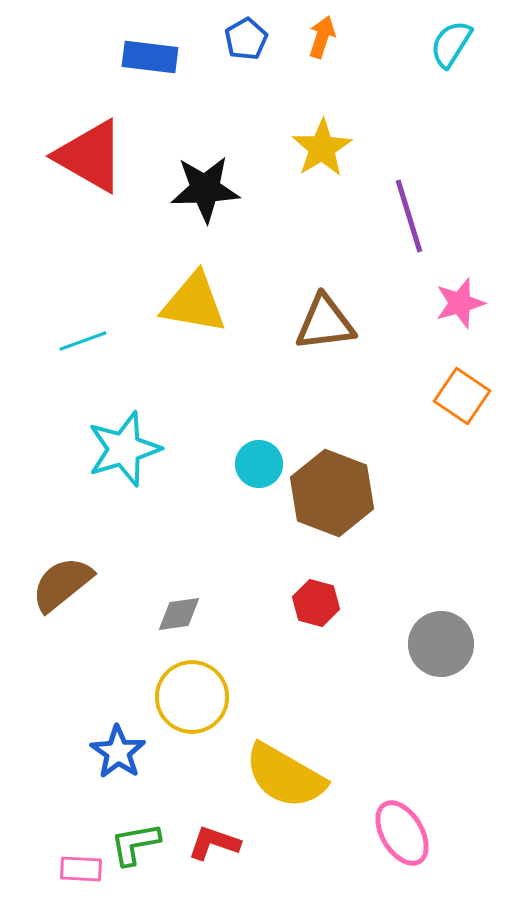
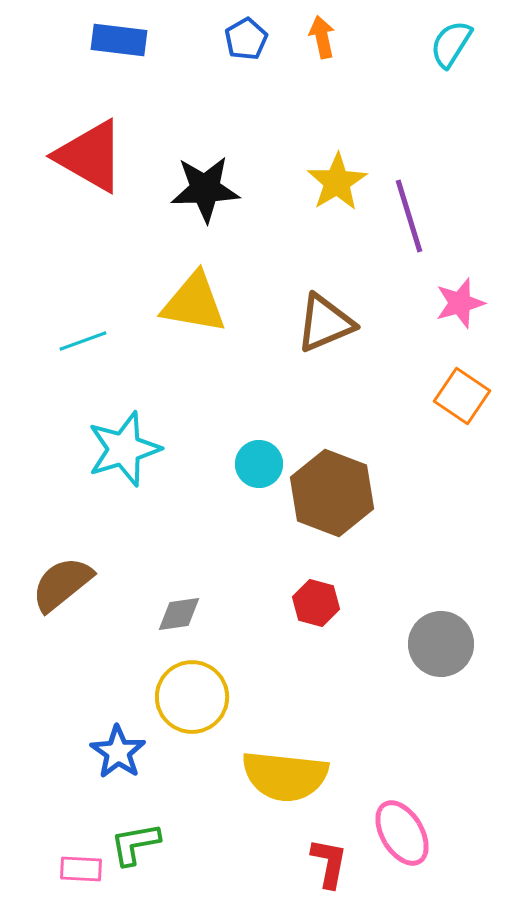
orange arrow: rotated 30 degrees counterclockwise
blue rectangle: moved 31 px left, 17 px up
yellow star: moved 15 px right, 34 px down
brown triangle: rotated 16 degrees counterclockwise
yellow semicircle: rotated 24 degrees counterclockwise
red L-shape: moved 115 px right, 20 px down; rotated 82 degrees clockwise
